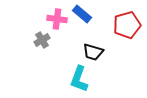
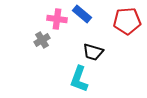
red pentagon: moved 4 px up; rotated 12 degrees clockwise
